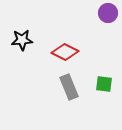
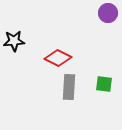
black star: moved 8 px left, 1 px down
red diamond: moved 7 px left, 6 px down
gray rectangle: rotated 25 degrees clockwise
